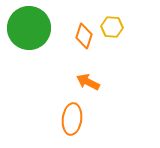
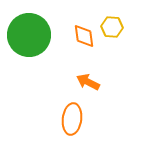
green circle: moved 7 px down
orange diamond: rotated 25 degrees counterclockwise
